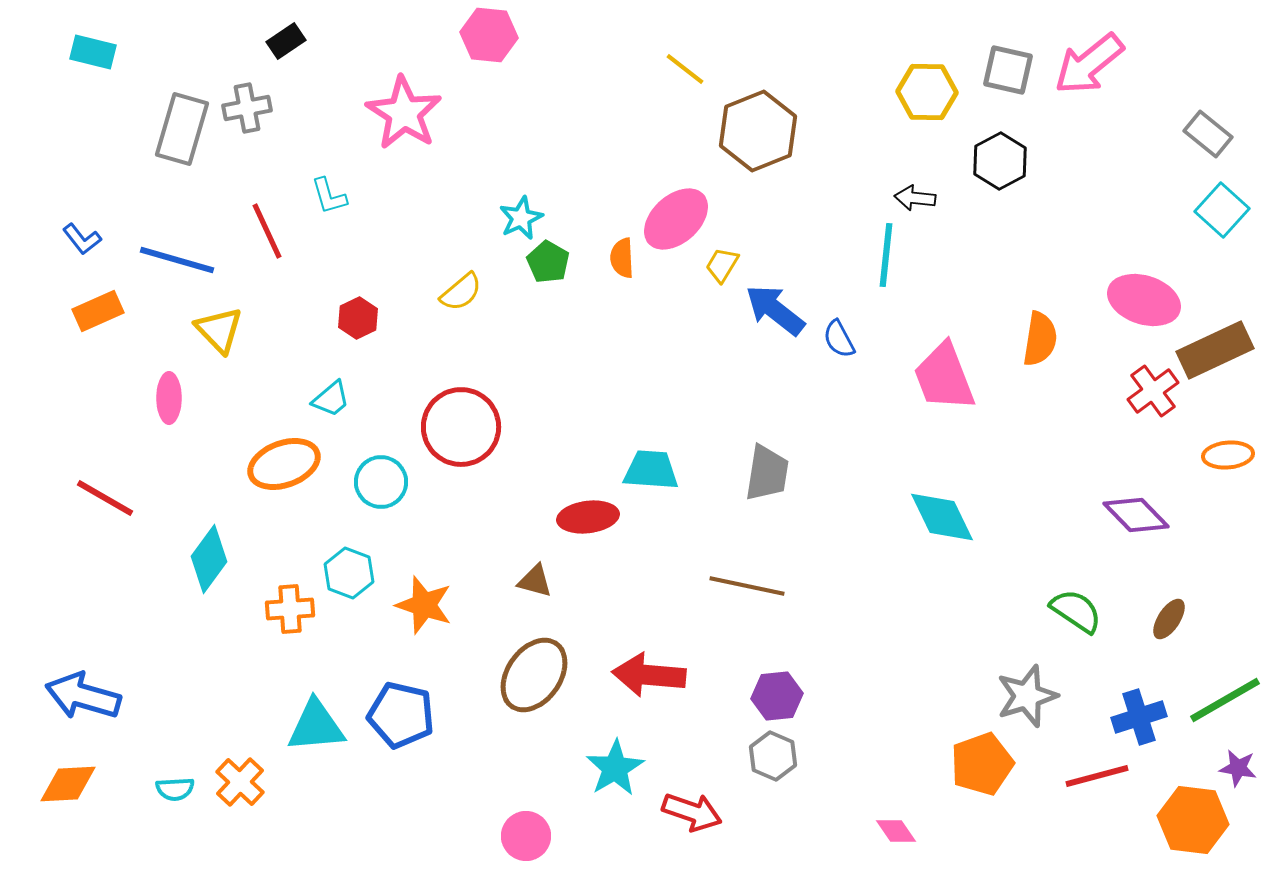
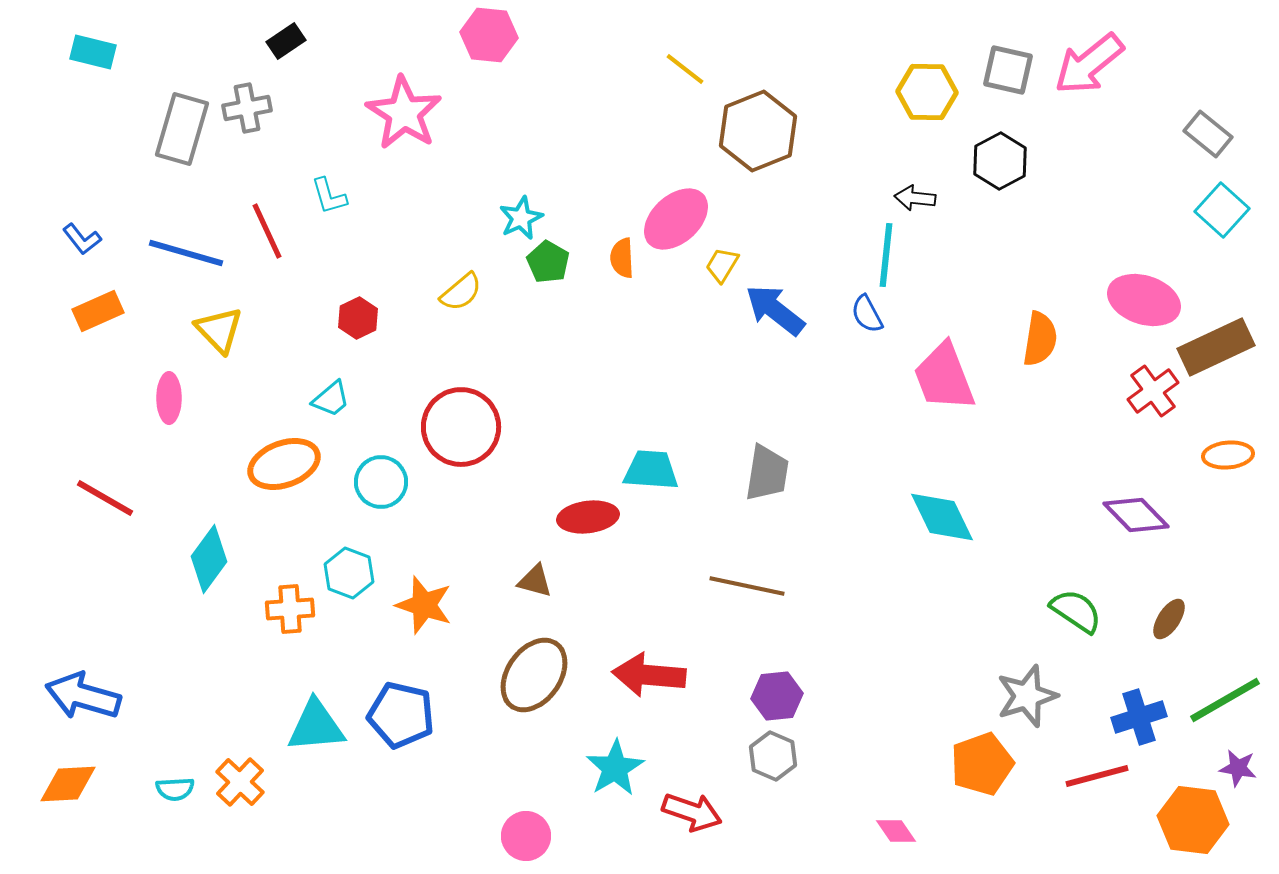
blue line at (177, 260): moved 9 px right, 7 px up
blue semicircle at (839, 339): moved 28 px right, 25 px up
brown rectangle at (1215, 350): moved 1 px right, 3 px up
